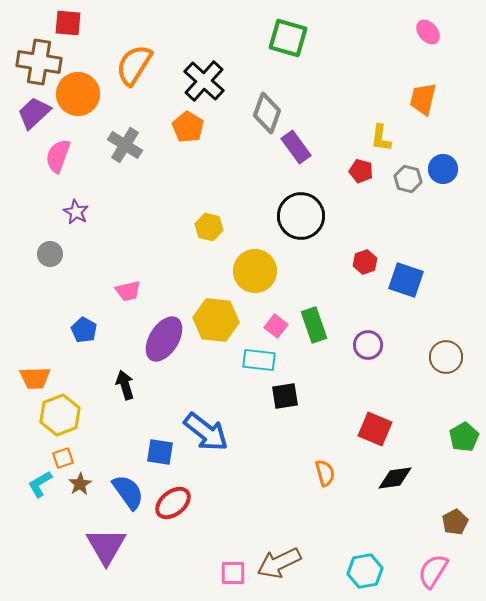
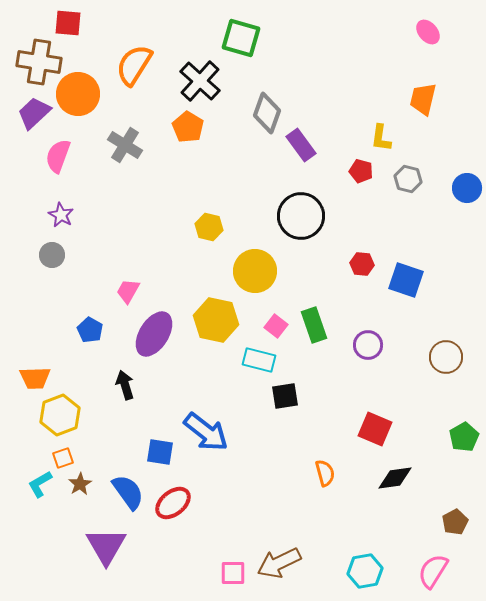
green square at (288, 38): moved 47 px left
black cross at (204, 81): moved 4 px left
purple rectangle at (296, 147): moved 5 px right, 2 px up
blue circle at (443, 169): moved 24 px right, 19 px down
purple star at (76, 212): moved 15 px left, 3 px down
gray circle at (50, 254): moved 2 px right, 1 px down
red hexagon at (365, 262): moved 3 px left, 2 px down; rotated 25 degrees clockwise
pink trapezoid at (128, 291): rotated 132 degrees clockwise
yellow hexagon at (216, 320): rotated 6 degrees clockwise
blue pentagon at (84, 330): moved 6 px right
purple ellipse at (164, 339): moved 10 px left, 5 px up
cyan rectangle at (259, 360): rotated 8 degrees clockwise
